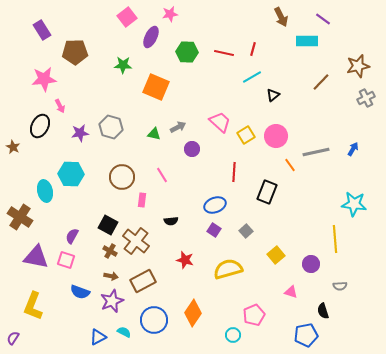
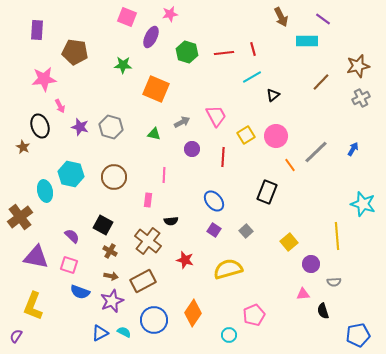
pink square at (127, 17): rotated 30 degrees counterclockwise
purple rectangle at (42, 30): moved 5 px left; rotated 36 degrees clockwise
red line at (253, 49): rotated 32 degrees counterclockwise
brown pentagon at (75, 52): rotated 10 degrees clockwise
green hexagon at (187, 52): rotated 15 degrees clockwise
red line at (224, 53): rotated 18 degrees counterclockwise
orange square at (156, 87): moved 2 px down
gray cross at (366, 98): moved 5 px left
pink trapezoid at (220, 122): moved 4 px left, 6 px up; rotated 20 degrees clockwise
black ellipse at (40, 126): rotated 45 degrees counterclockwise
gray arrow at (178, 127): moved 4 px right, 5 px up
purple star at (80, 133): moved 6 px up; rotated 24 degrees clockwise
brown star at (13, 147): moved 10 px right
gray line at (316, 152): rotated 32 degrees counterclockwise
red line at (234, 172): moved 11 px left, 15 px up
cyan hexagon at (71, 174): rotated 10 degrees clockwise
pink line at (162, 175): moved 2 px right; rotated 35 degrees clockwise
brown circle at (122, 177): moved 8 px left
pink rectangle at (142, 200): moved 6 px right
cyan star at (354, 204): moved 9 px right; rotated 10 degrees clockwise
blue ellipse at (215, 205): moved 1 px left, 4 px up; rotated 70 degrees clockwise
brown cross at (20, 217): rotated 20 degrees clockwise
black square at (108, 225): moved 5 px left
purple semicircle at (72, 236): rotated 105 degrees clockwise
yellow line at (335, 239): moved 2 px right, 3 px up
brown cross at (136, 241): moved 12 px right
yellow square at (276, 255): moved 13 px right, 13 px up
pink square at (66, 260): moved 3 px right, 5 px down
gray semicircle at (340, 286): moved 6 px left, 4 px up
pink triangle at (291, 292): moved 12 px right, 2 px down; rotated 24 degrees counterclockwise
cyan circle at (233, 335): moved 4 px left
blue pentagon at (306, 335): moved 52 px right
blue triangle at (98, 337): moved 2 px right, 4 px up
purple semicircle at (13, 338): moved 3 px right, 2 px up
